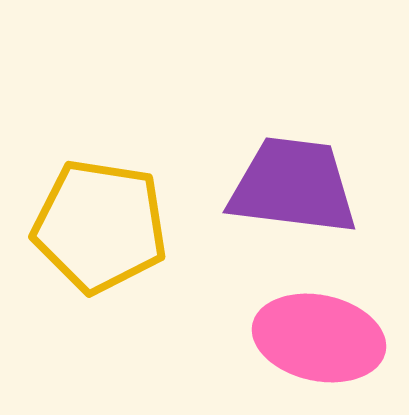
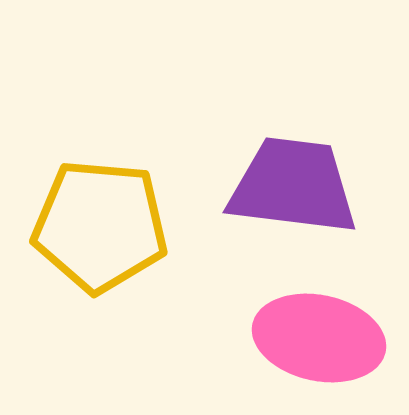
yellow pentagon: rotated 4 degrees counterclockwise
